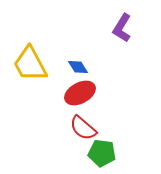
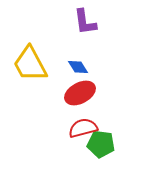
purple L-shape: moved 37 px left, 6 px up; rotated 40 degrees counterclockwise
red semicircle: rotated 124 degrees clockwise
green pentagon: moved 1 px left, 9 px up
